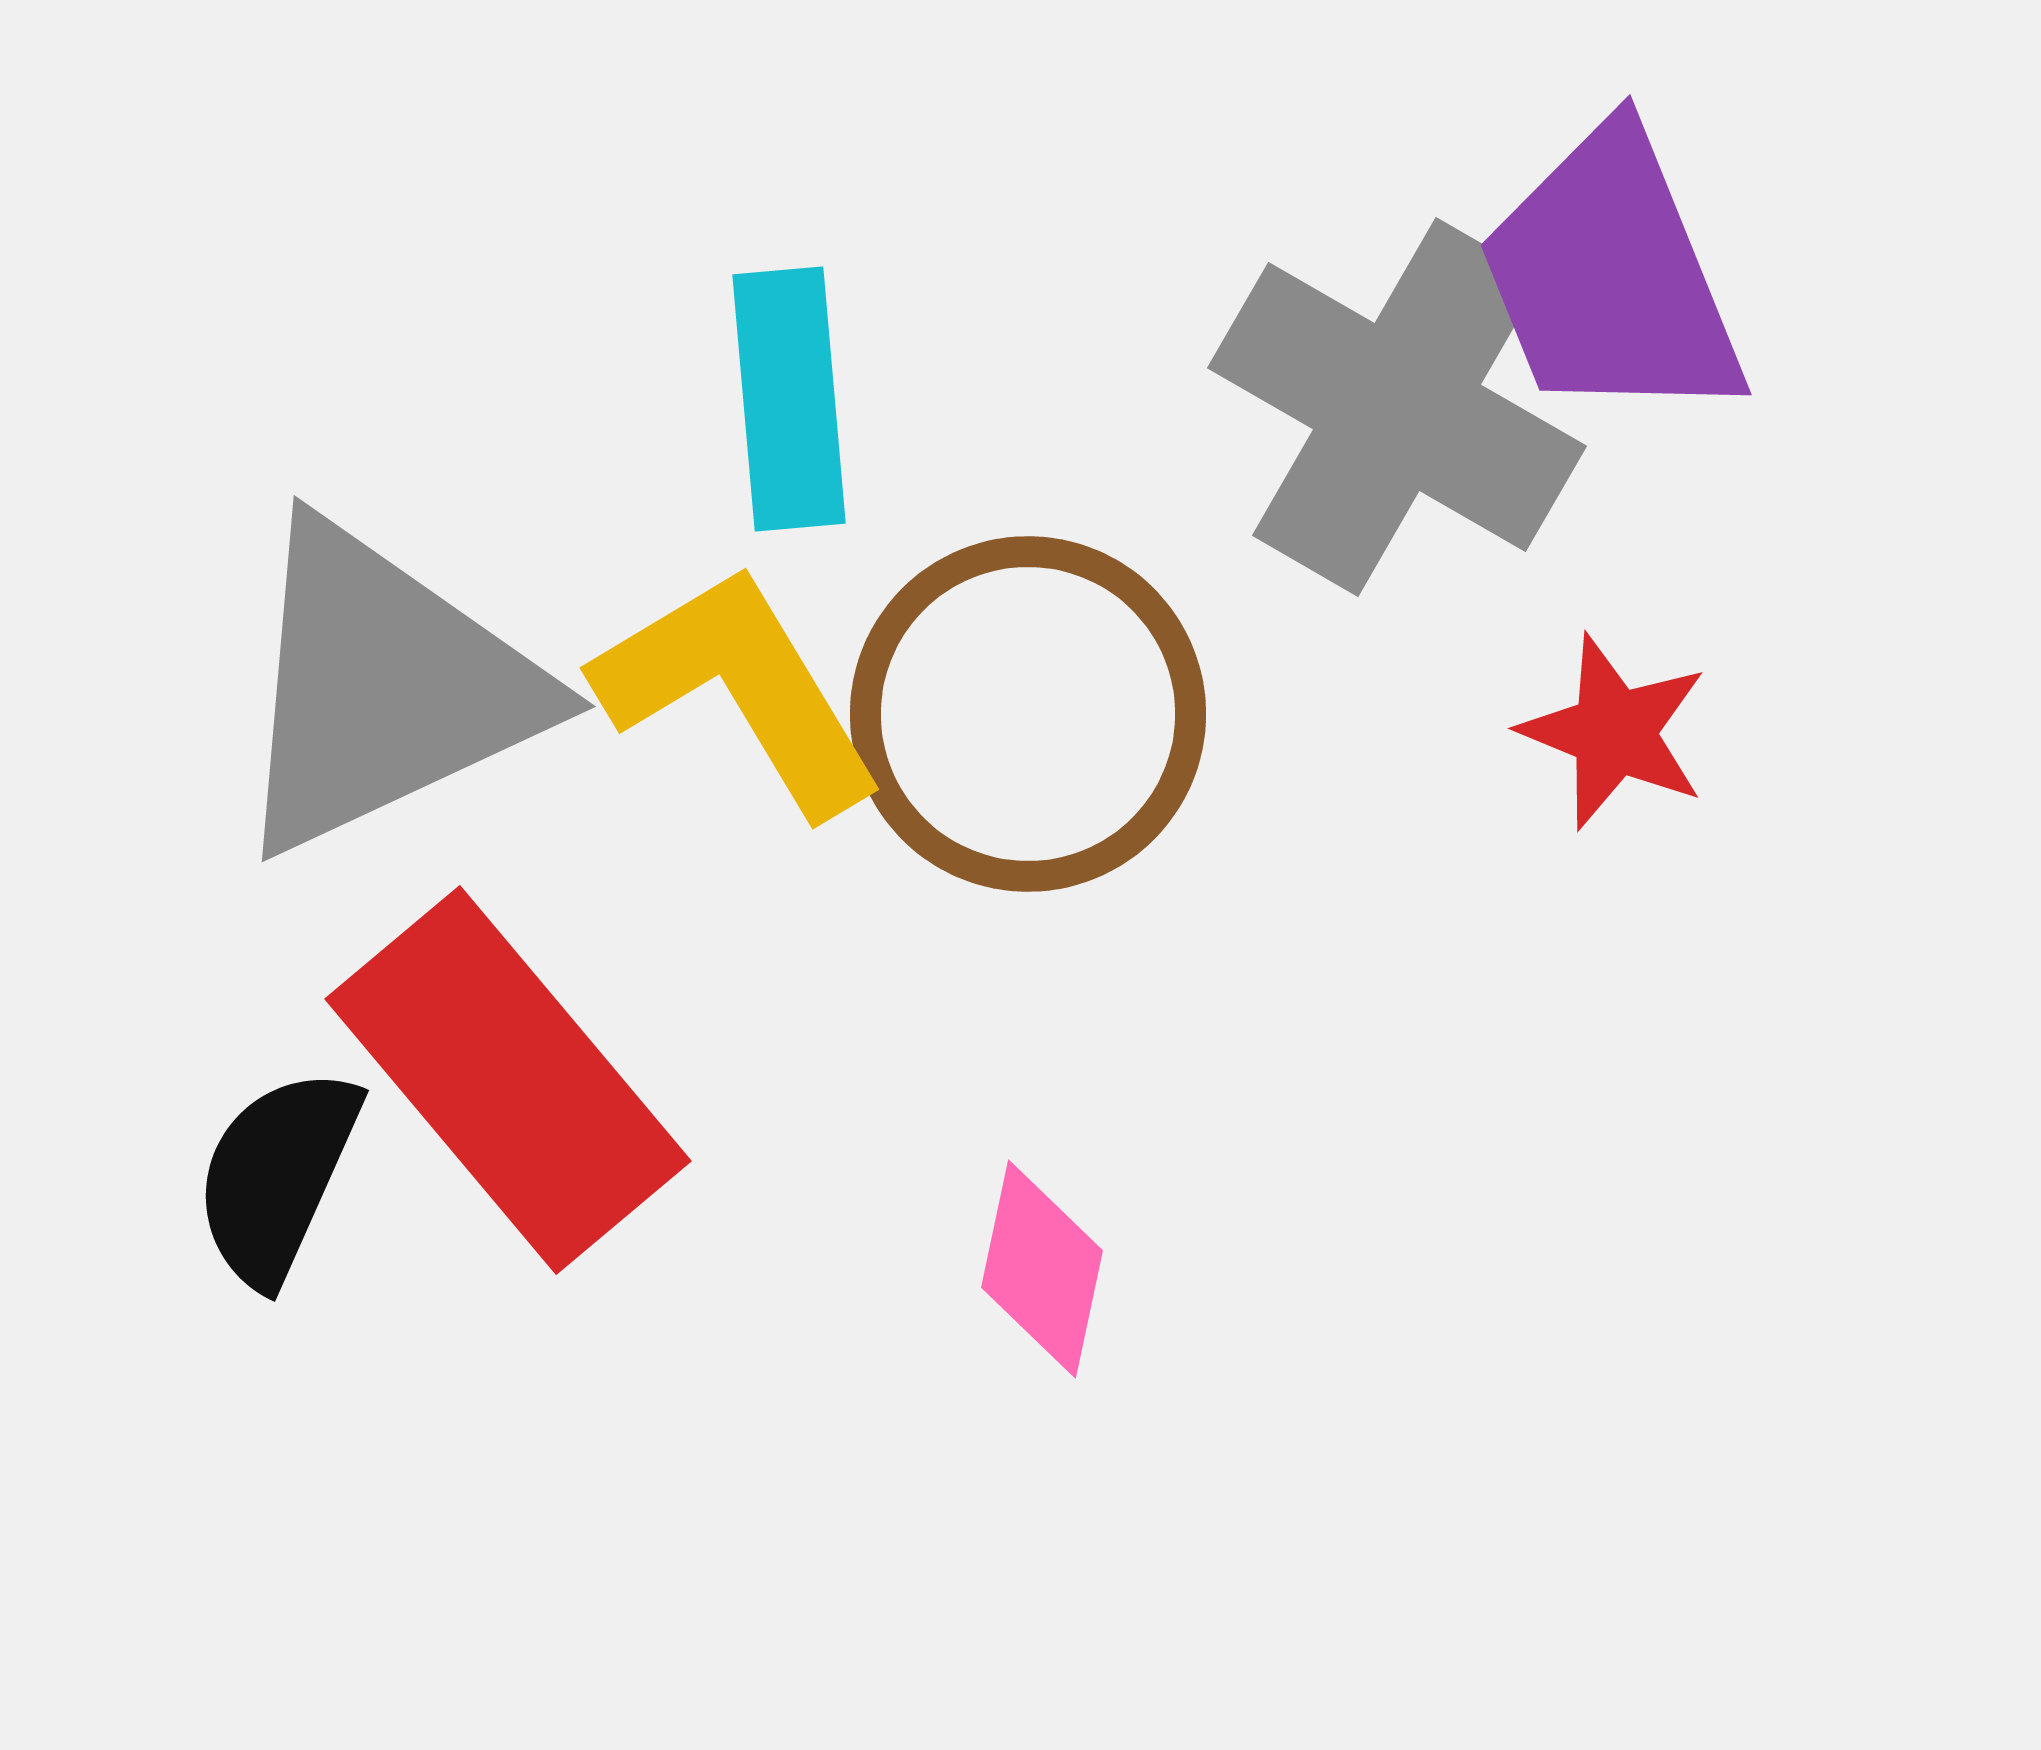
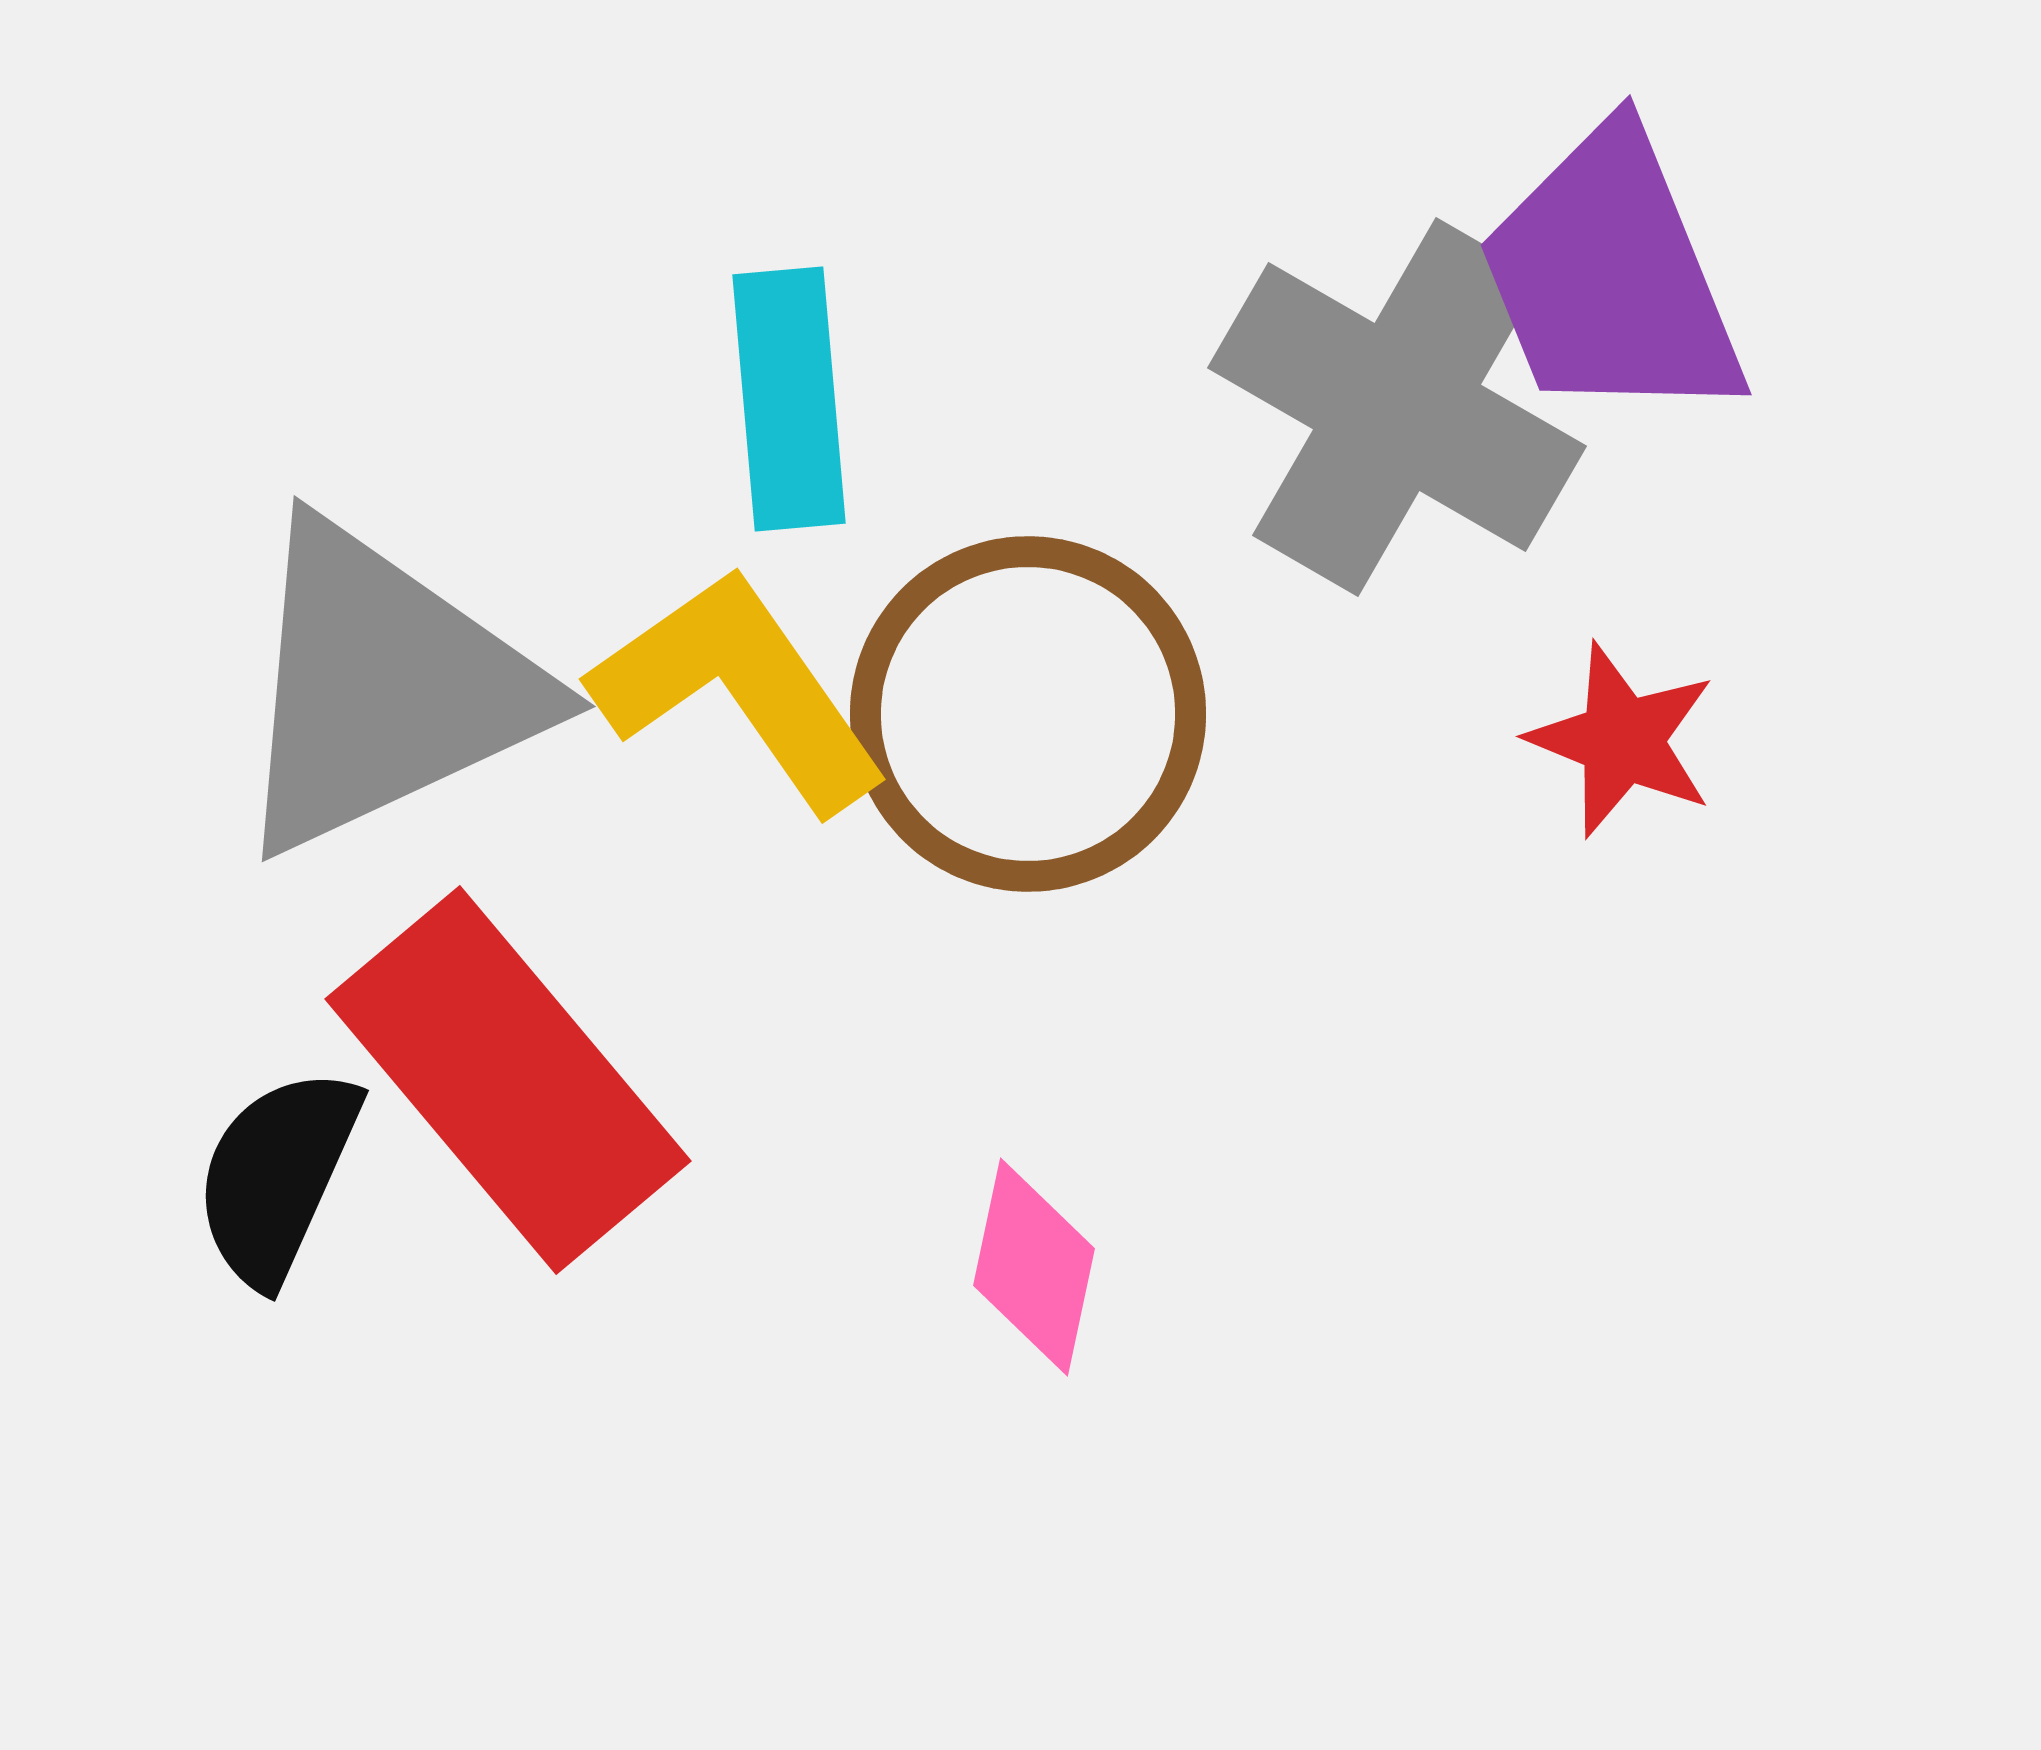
yellow L-shape: rotated 4 degrees counterclockwise
red star: moved 8 px right, 8 px down
pink diamond: moved 8 px left, 2 px up
